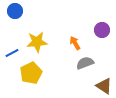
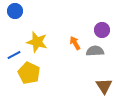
yellow star: rotated 20 degrees clockwise
blue line: moved 2 px right, 2 px down
gray semicircle: moved 10 px right, 12 px up; rotated 18 degrees clockwise
yellow pentagon: moved 2 px left; rotated 20 degrees counterclockwise
brown triangle: rotated 24 degrees clockwise
